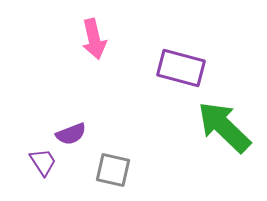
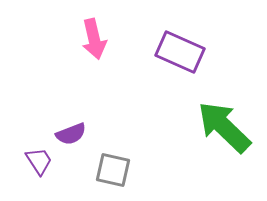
purple rectangle: moved 1 px left, 16 px up; rotated 9 degrees clockwise
purple trapezoid: moved 4 px left, 1 px up
